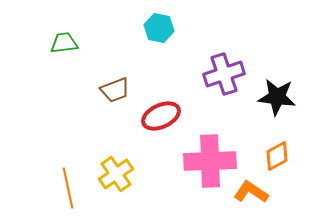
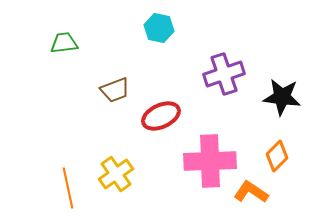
black star: moved 5 px right
orange diamond: rotated 16 degrees counterclockwise
